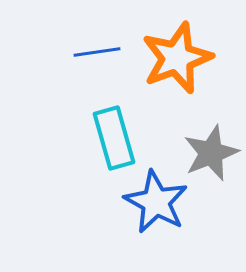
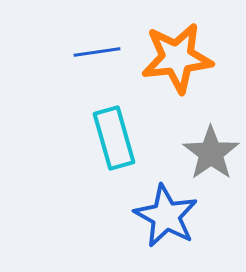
orange star: rotated 14 degrees clockwise
gray star: rotated 14 degrees counterclockwise
blue star: moved 10 px right, 14 px down
